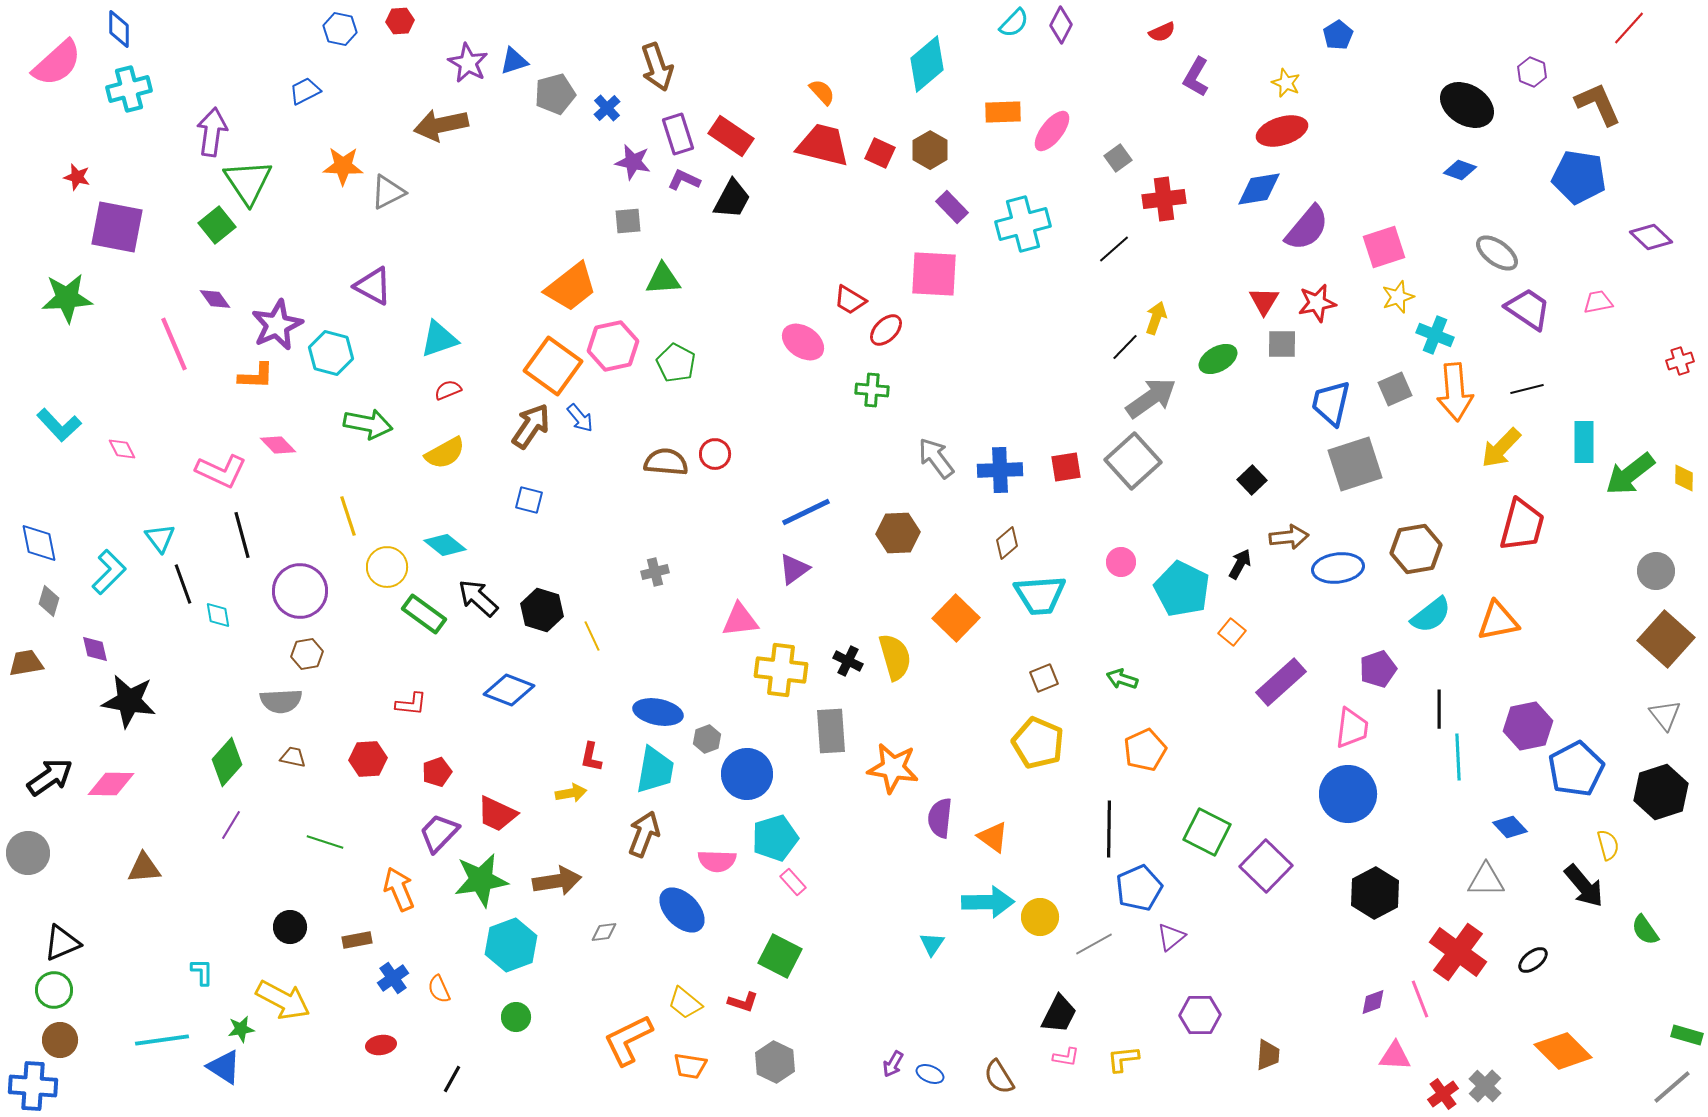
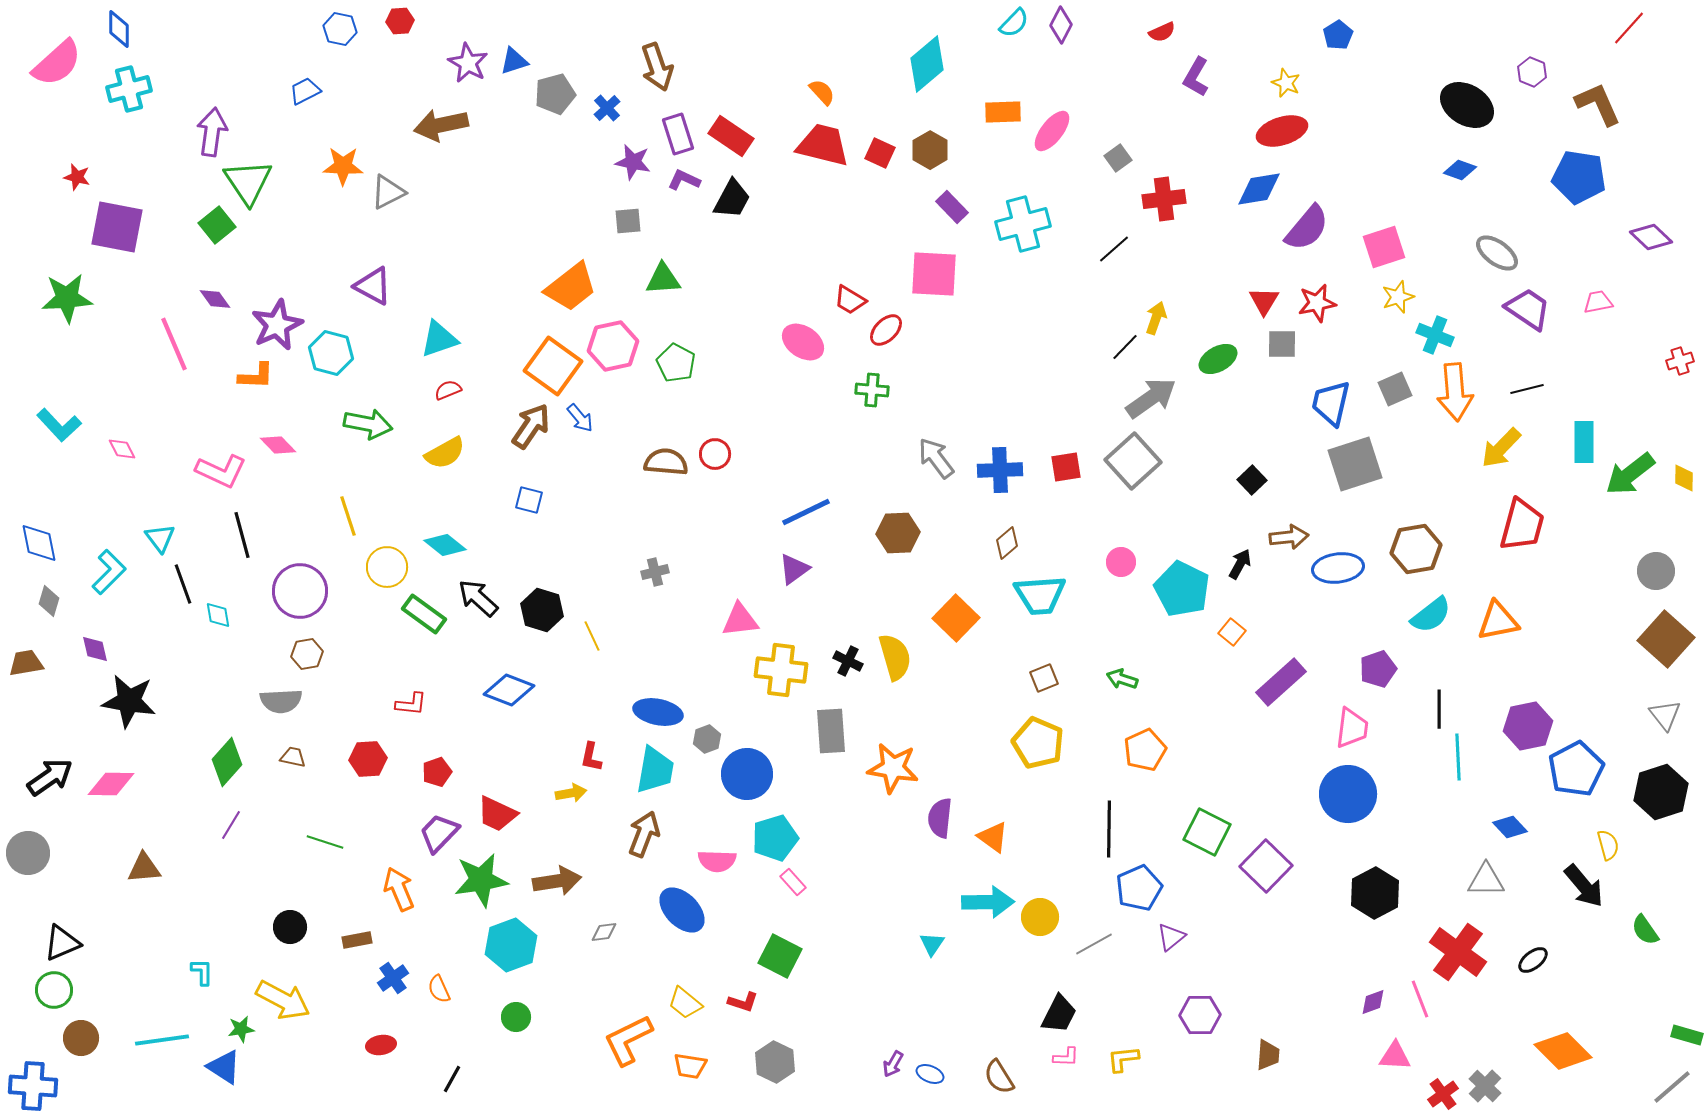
brown circle at (60, 1040): moved 21 px right, 2 px up
pink L-shape at (1066, 1057): rotated 8 degrees counterclockwise
